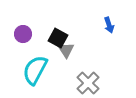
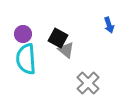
gray triangle: rotated 18 degrees counterclockwise
cyan semicircle: moved 9 px left, 11 px up; rotated 32 degrees counterclockwise
